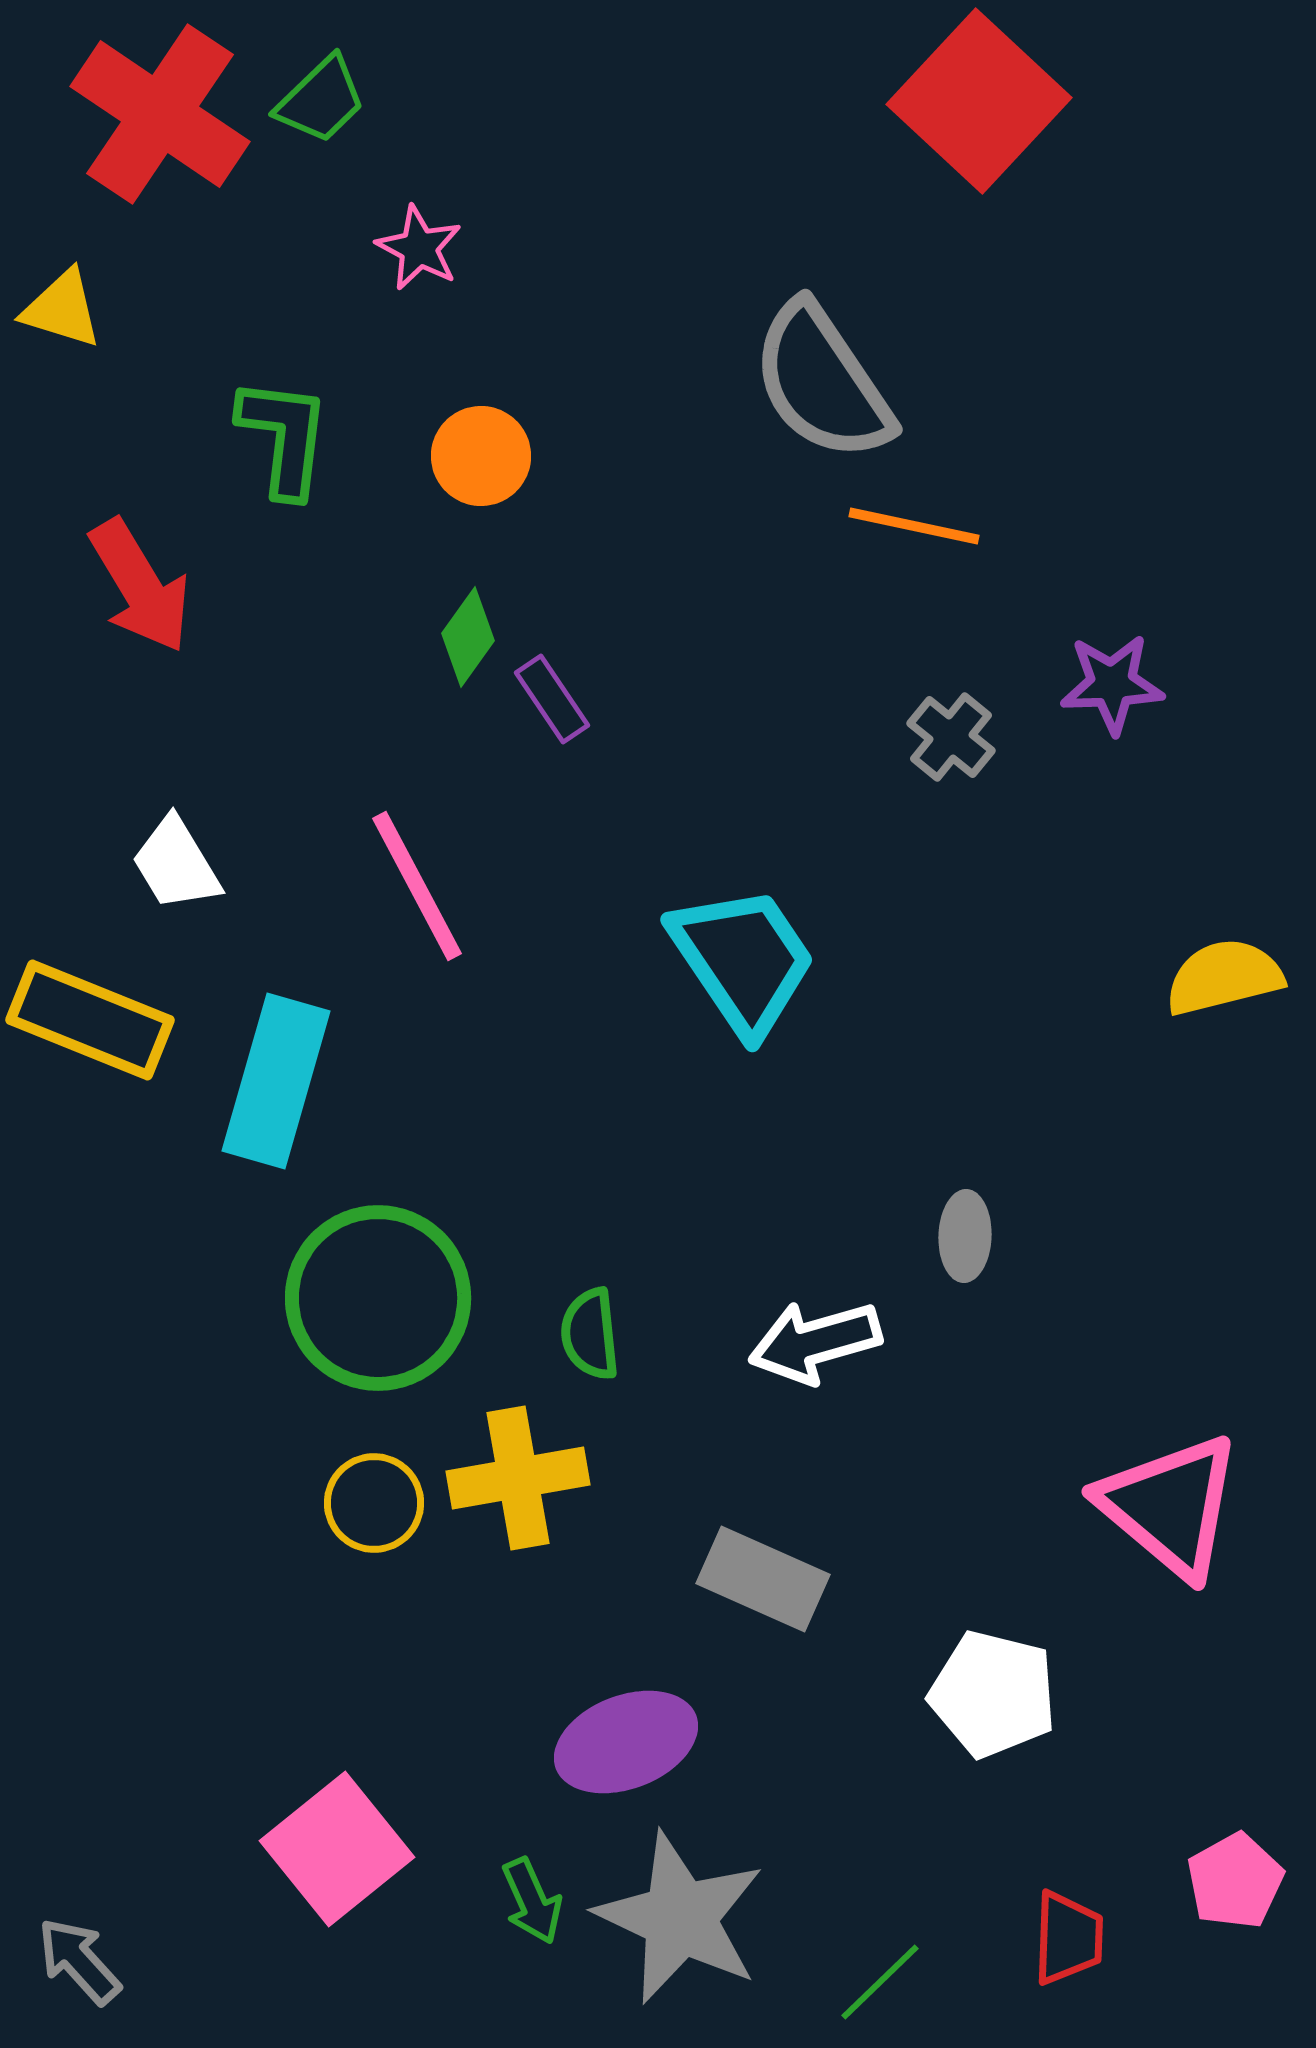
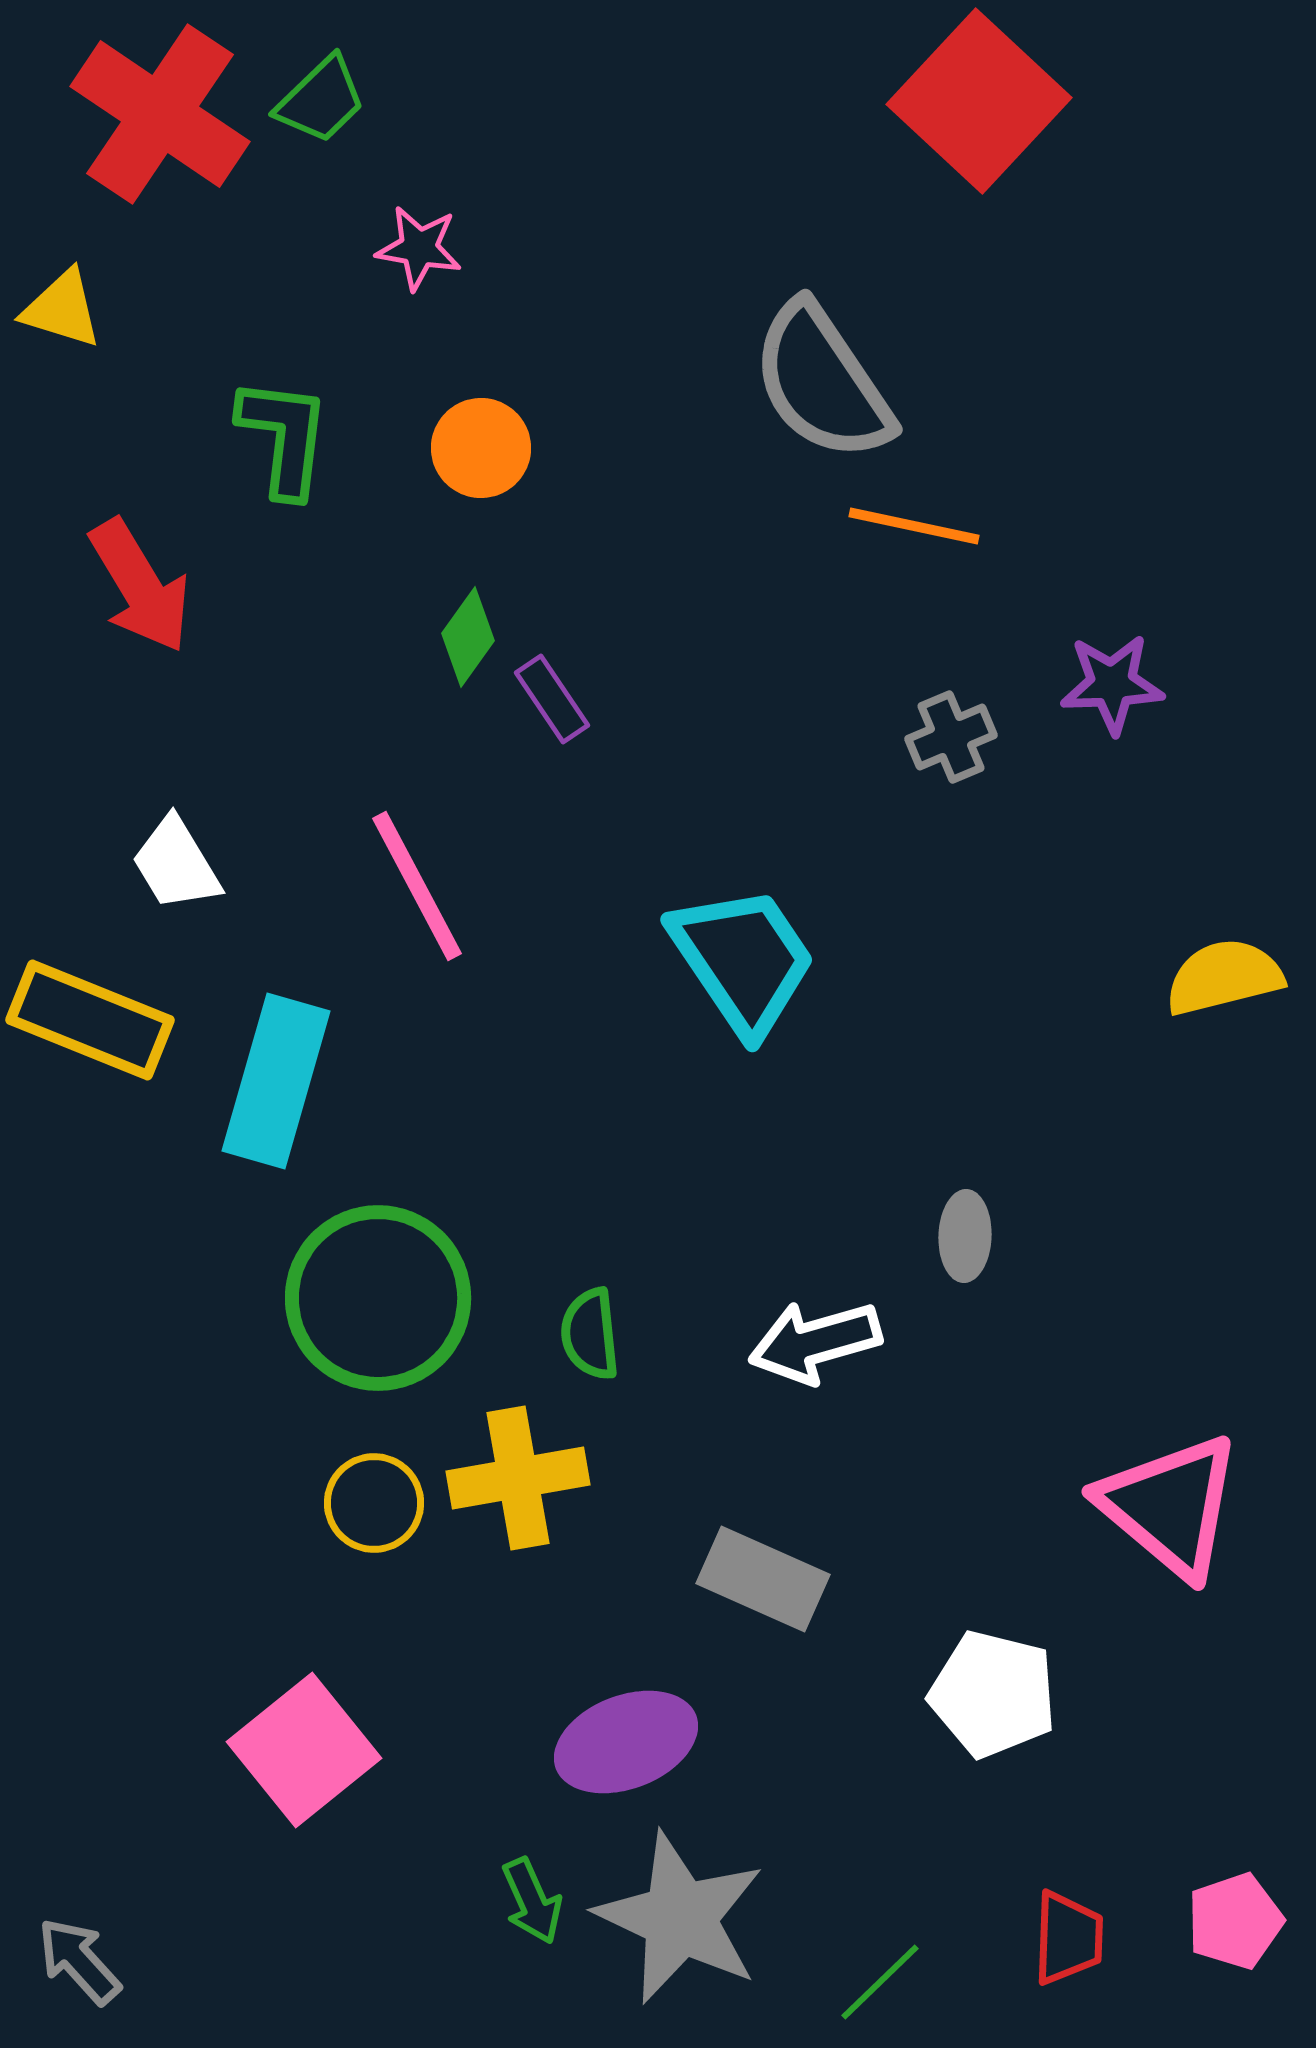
pink star: rotated 18 degrees counterclockwise
orange circle: moved 8 px up
gray cross: rotated 28 degrees clockwise
pink square: moved 33 px left, 99 px up
pink pentagon: moved 40 px down; rotated 10 degrees clockwise
